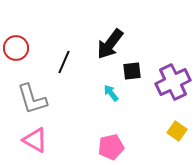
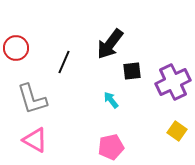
cyan arrow: moved 7 px down
